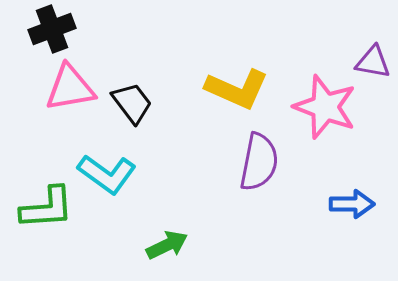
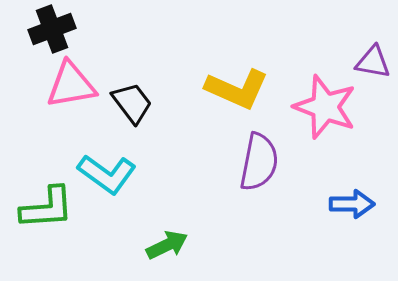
pink triangle: moved 1 px right, 3 px up
